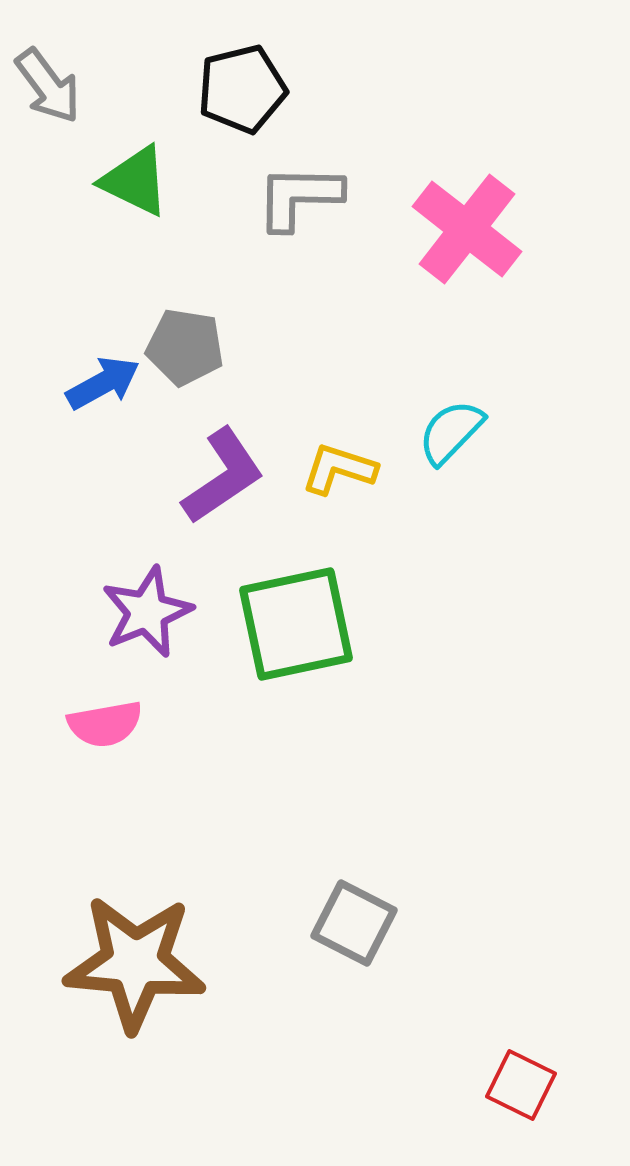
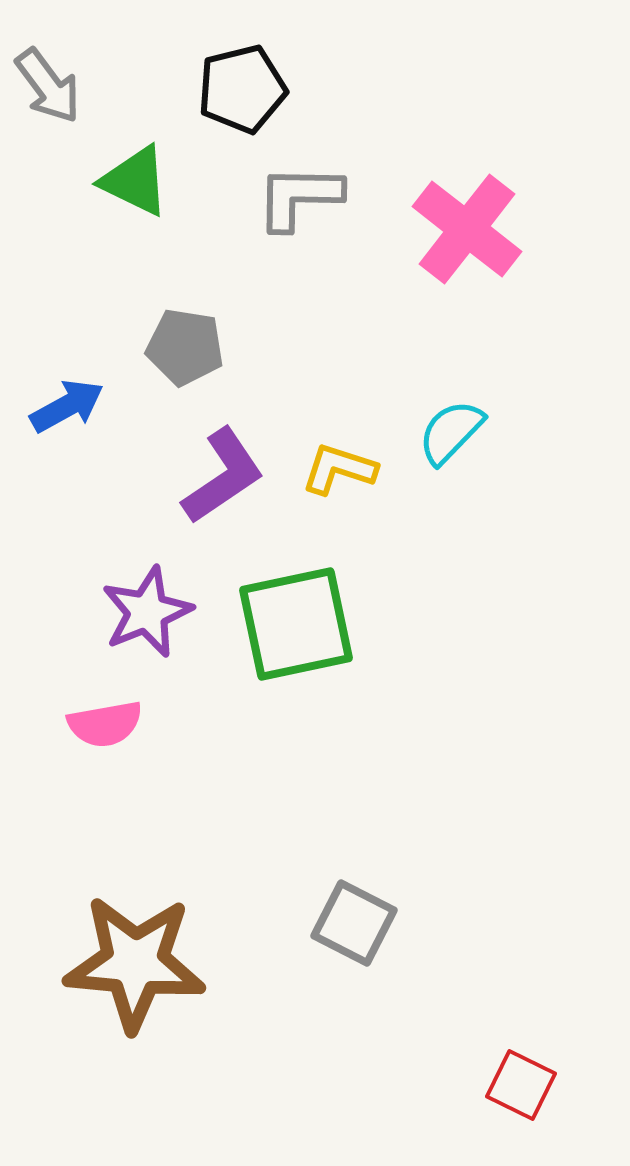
blue arrow: moved 36 px left, 23 px down
